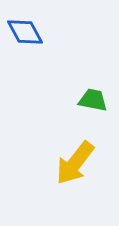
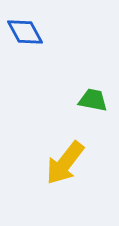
yellow arrow: moved 10 px left
